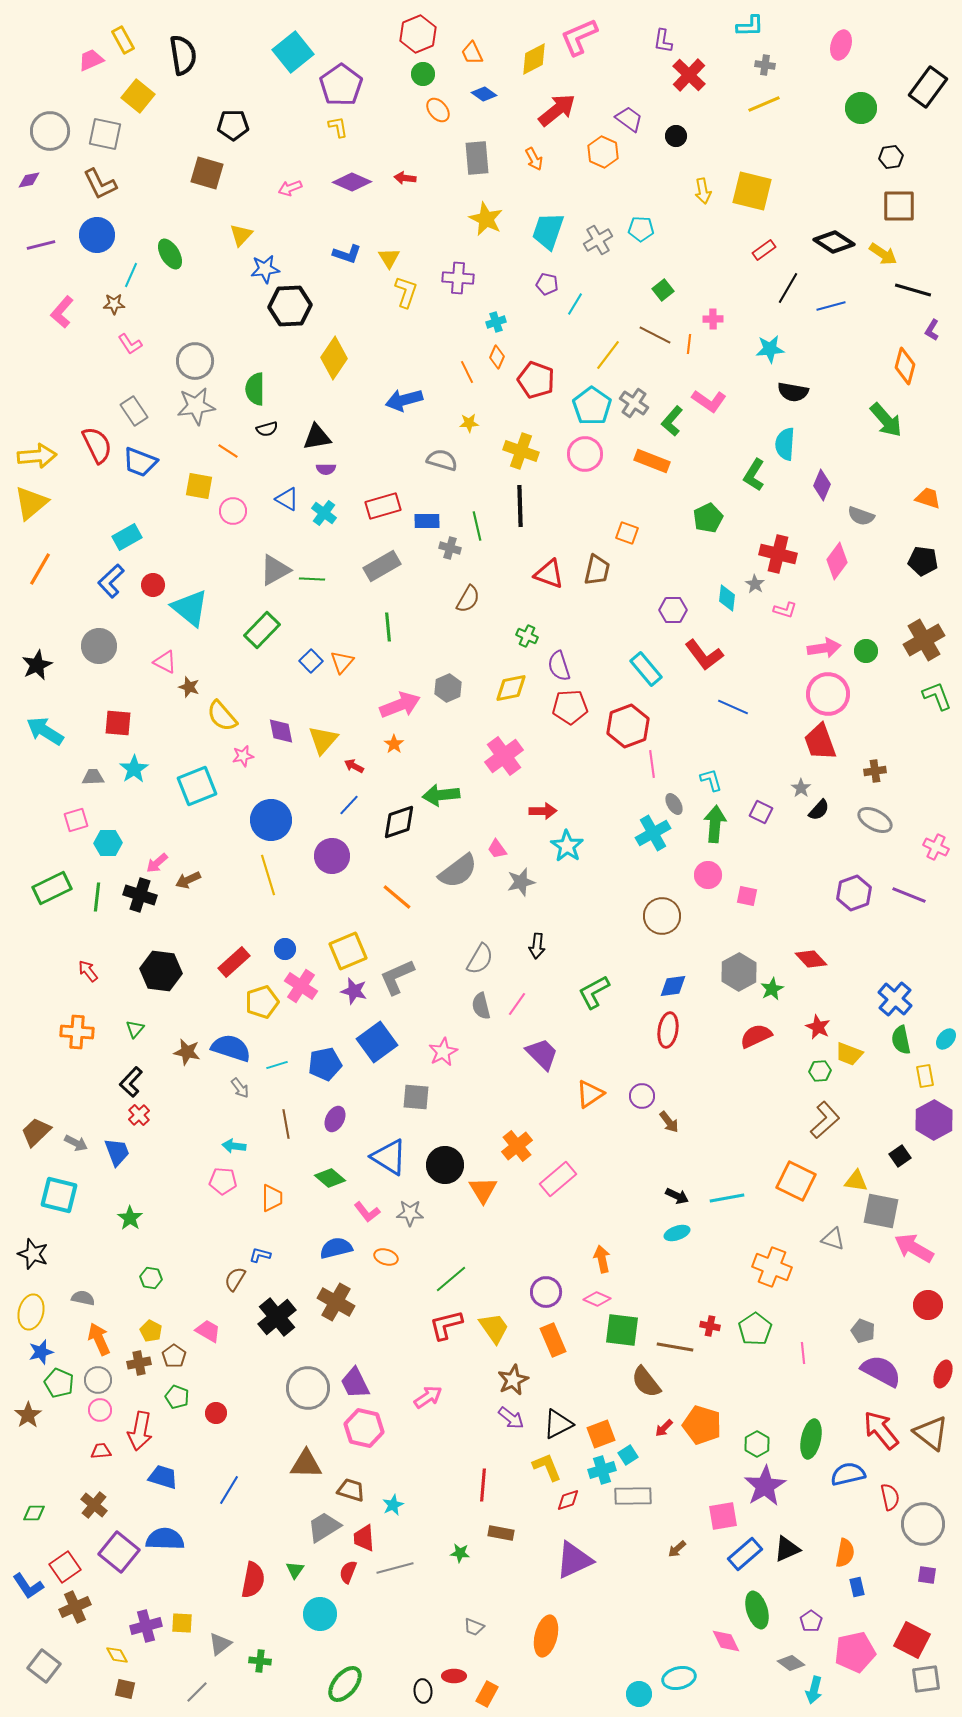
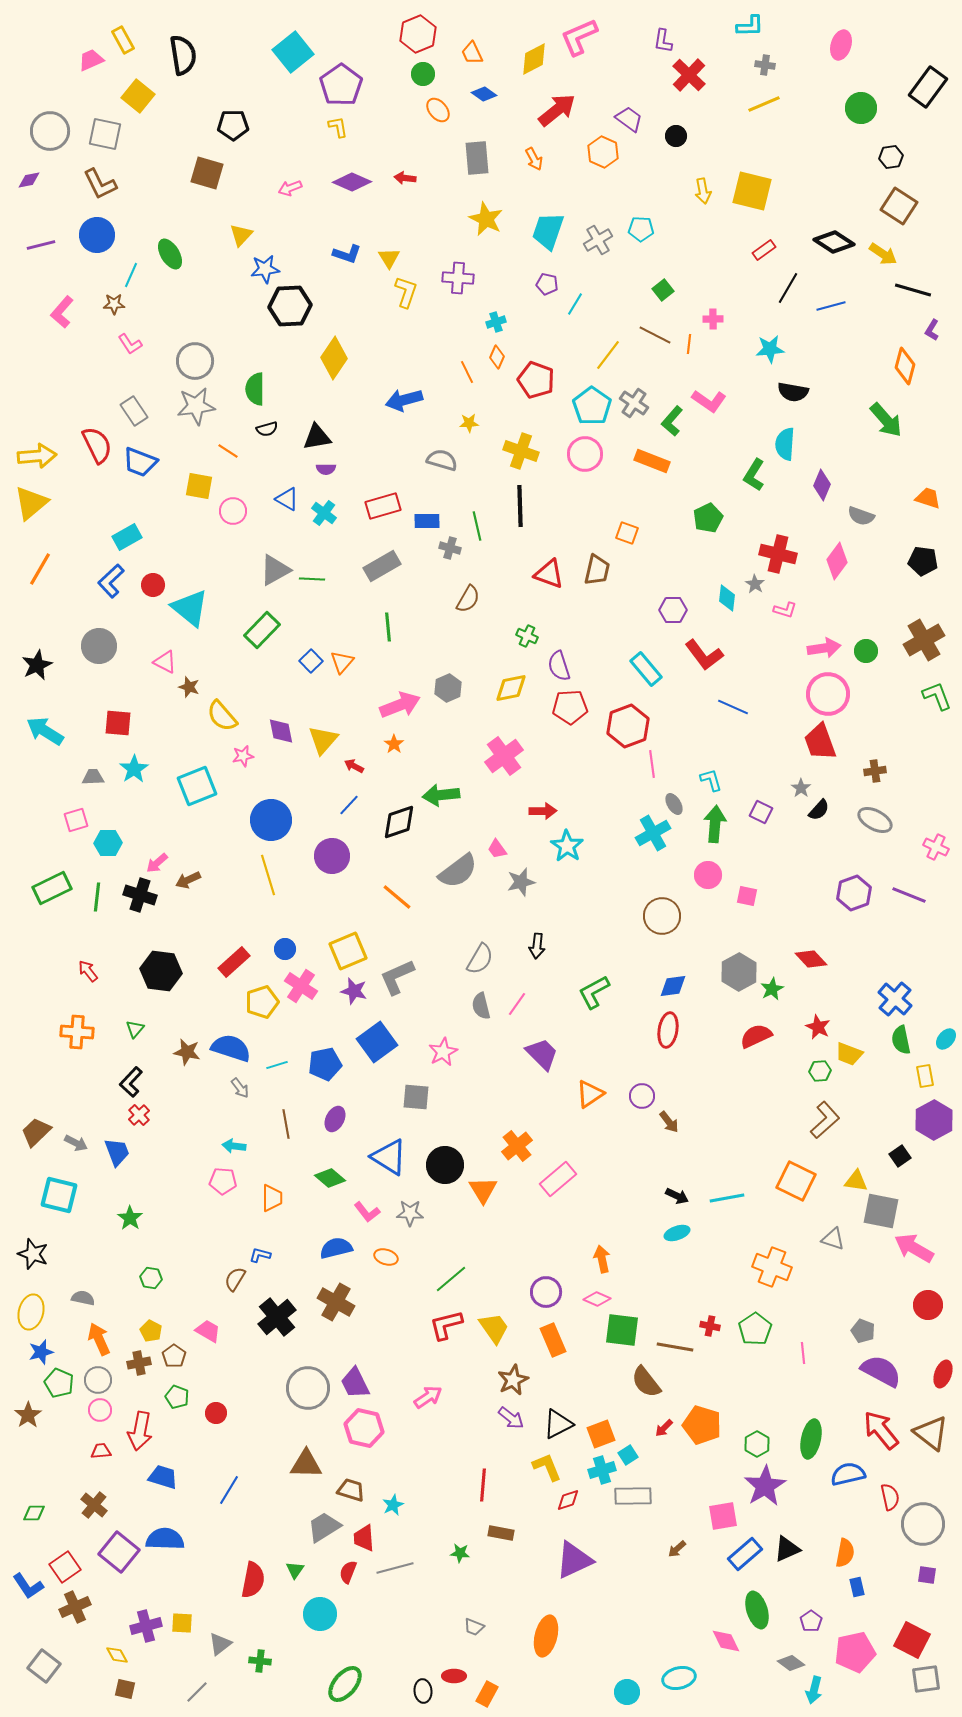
brown square at (899, 206): rotated 33 degrees clockwise
cyan circle at (639, 1694): moved 12 px left, 2 px up
